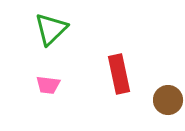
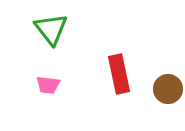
green triangle: rotated 24 degrees counterclockwise
brown circle: moved 11 px up
